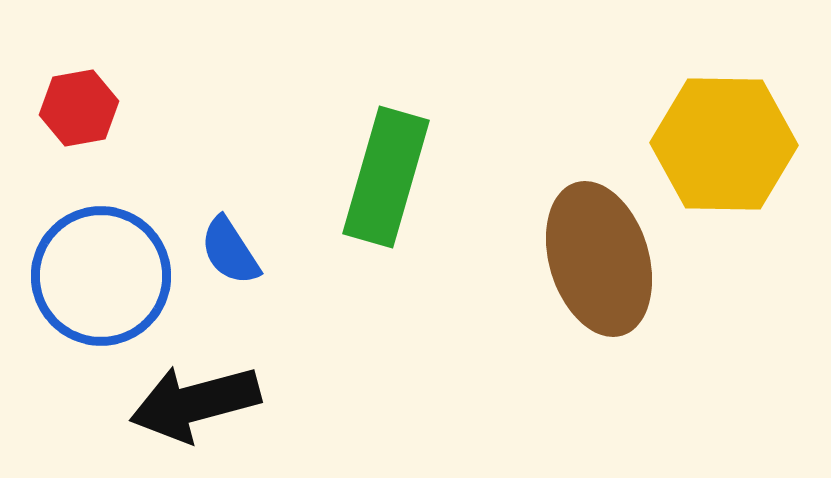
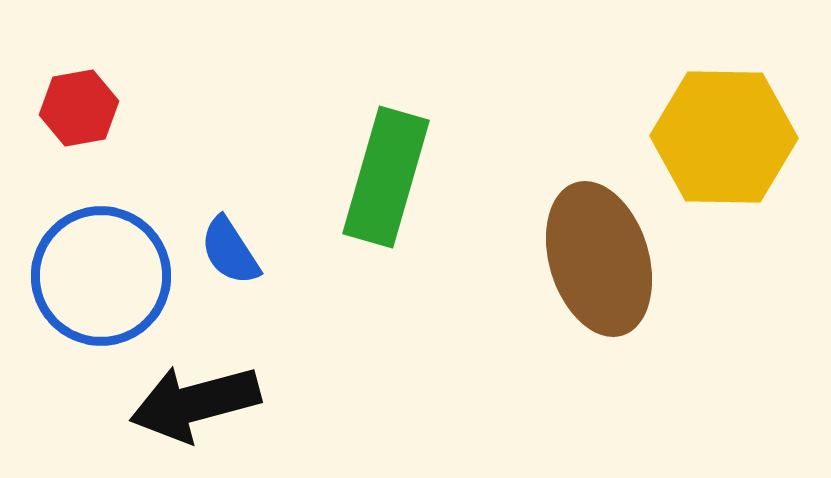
yellow hexagon: moved 7 px up
